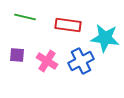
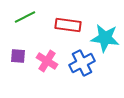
green line: rotated 40 degrees counterclockwise
purple square: moved 1 px right, 1 px down
blue cross: moved 1 px right, 2 px down
